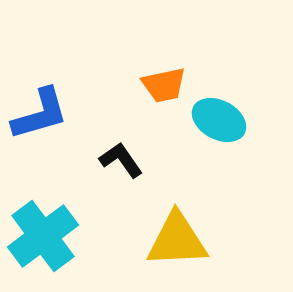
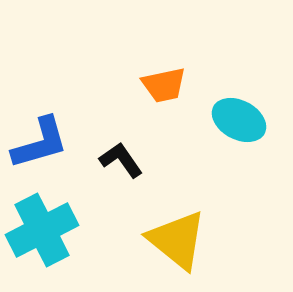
blue L-shape: moved 29 px down
cyan ellipse: moved 20 px right
cyan cross: moved 1 px left, 6 px up; rotated 10 degrees clockwise
yellow triangle: rotated 42 degrees clockwise
